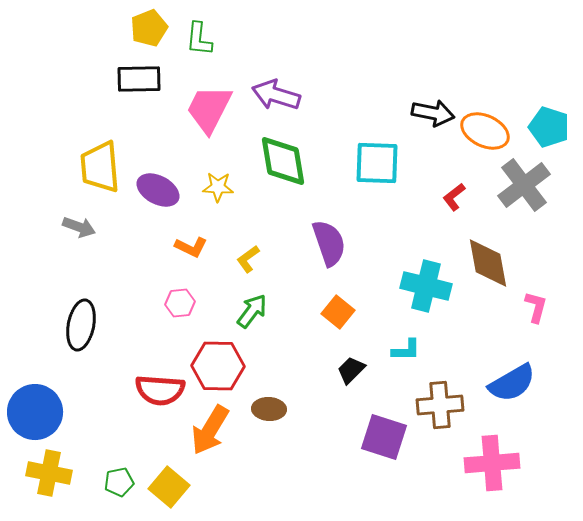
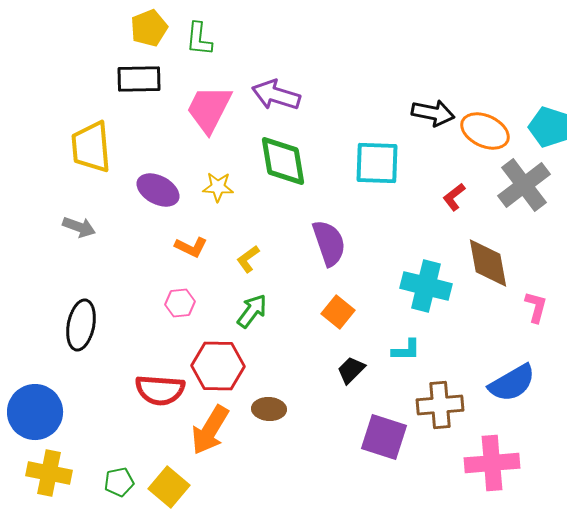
yellow trapezoid: moved 9 px left, 20 px up
